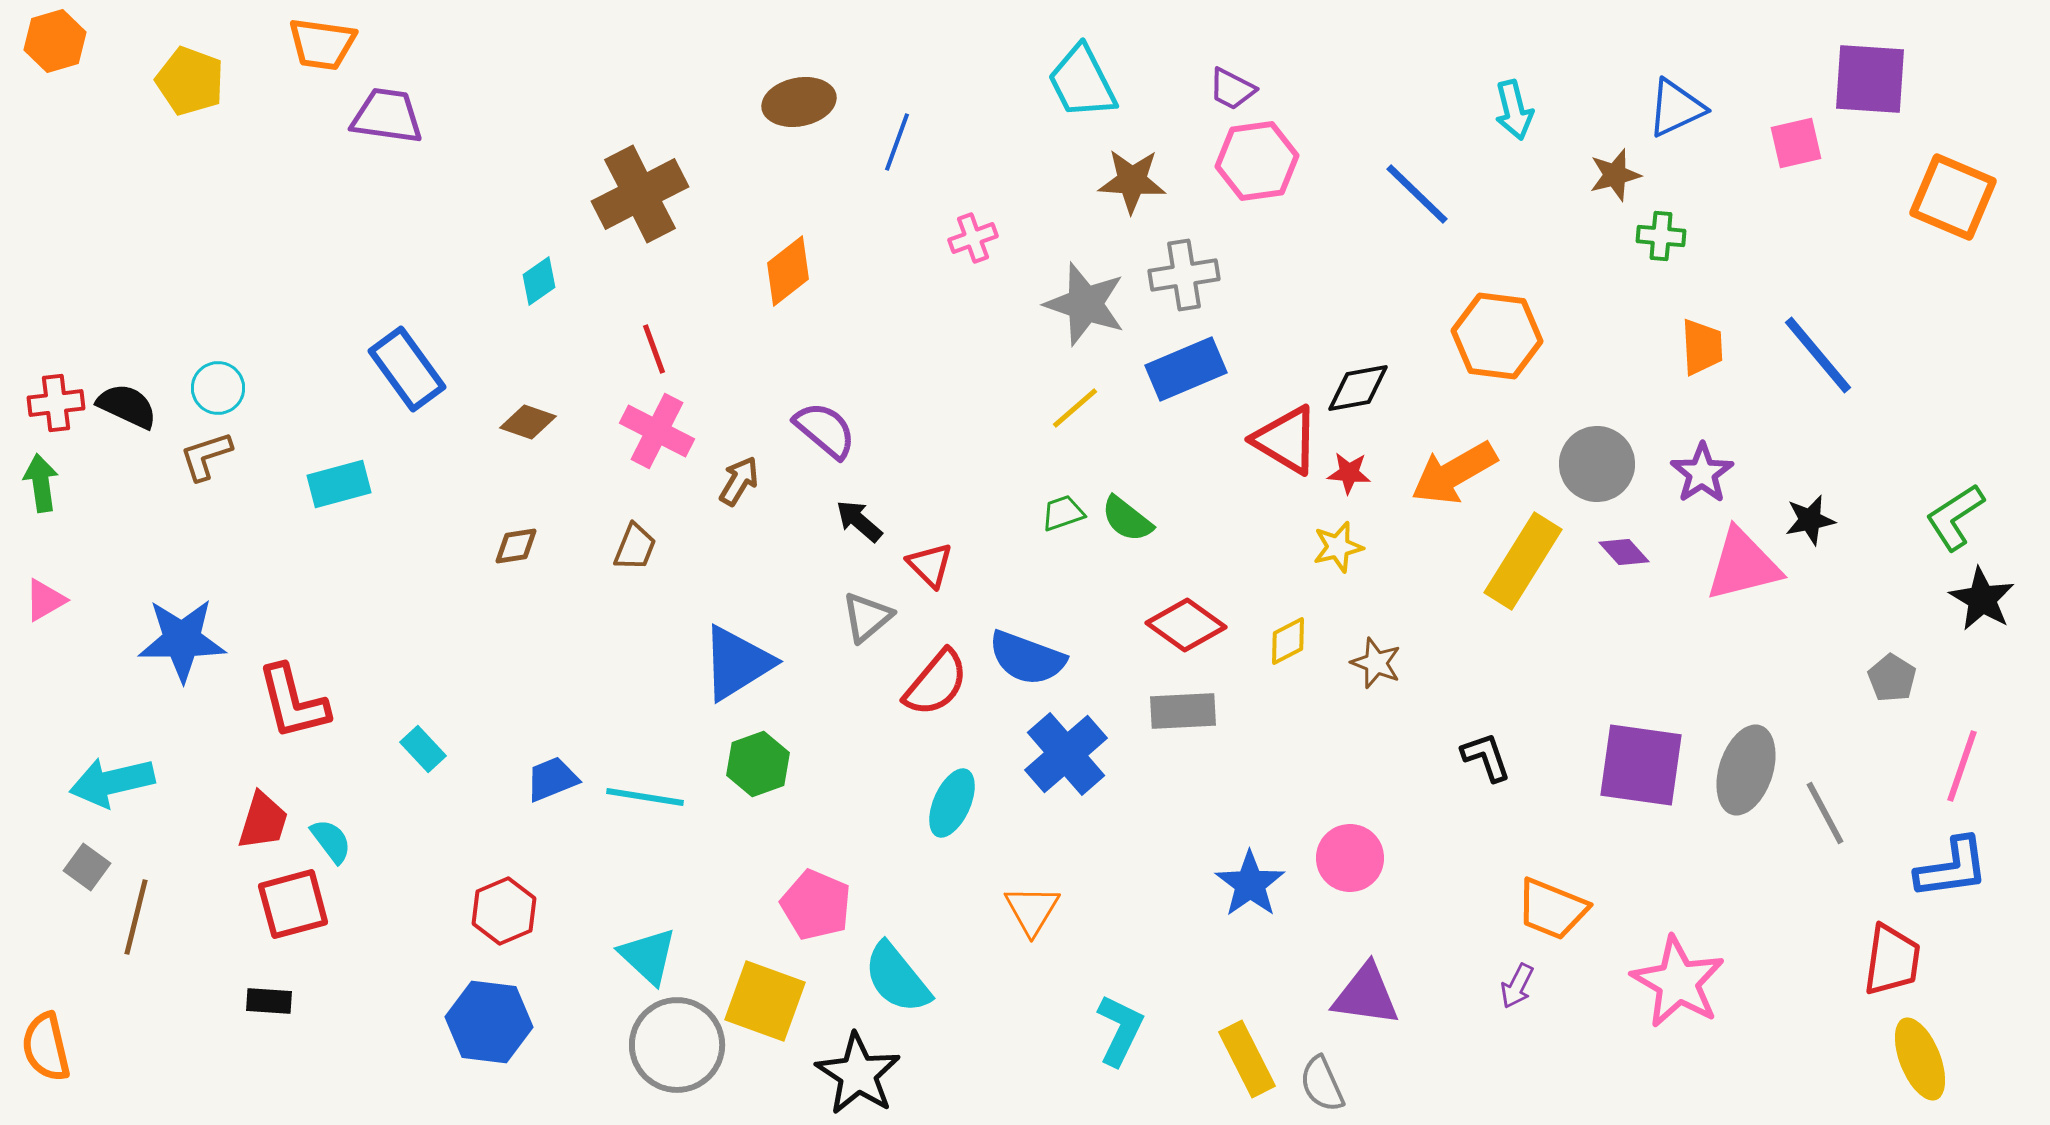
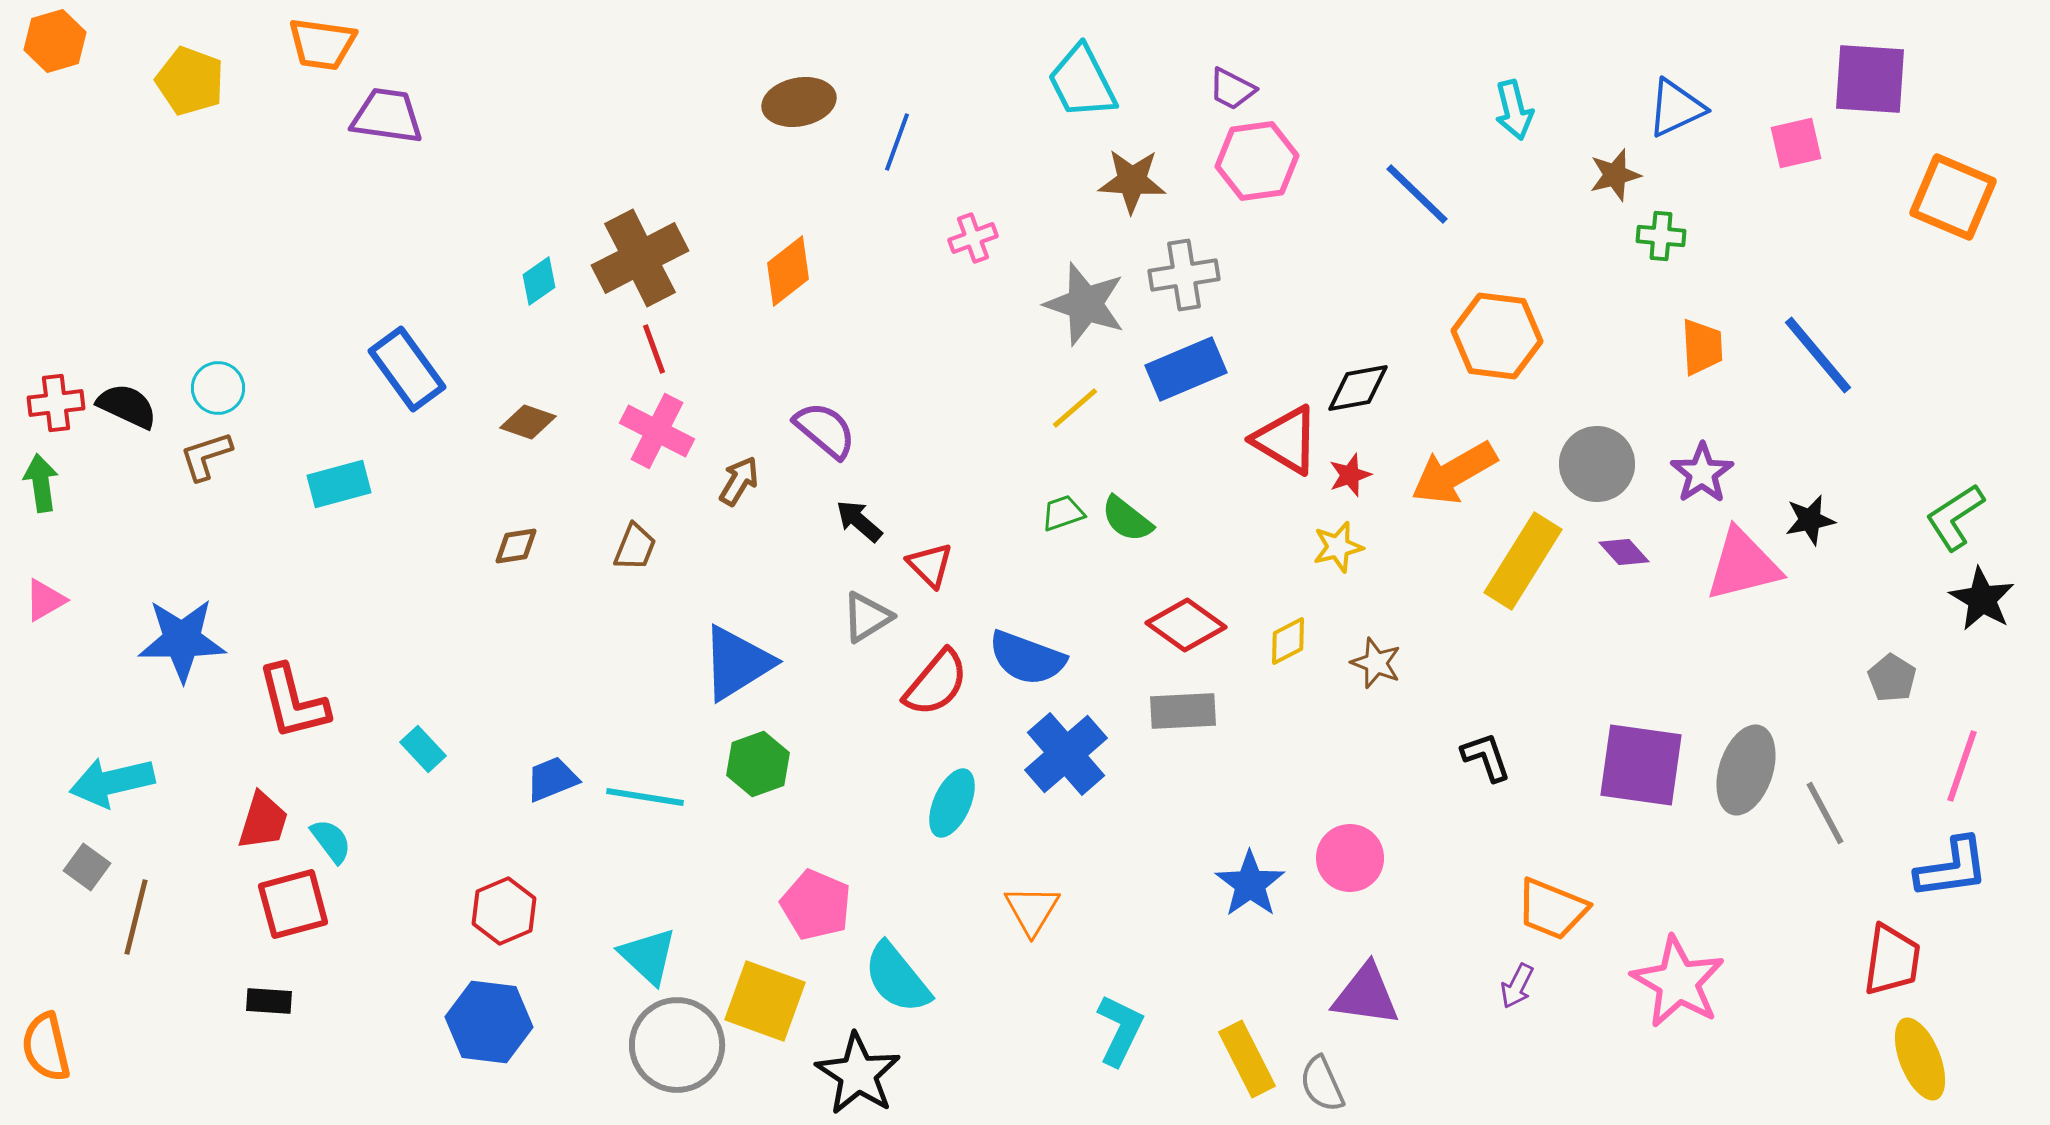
brown cross at (640, 194): moved 64 px down
red star at (1349, 473): moved 1 px right, 2 px down; rotated 24 degrees counterclockwise
gray triangle at (867, 617): rotated 8 degrees clockwise
